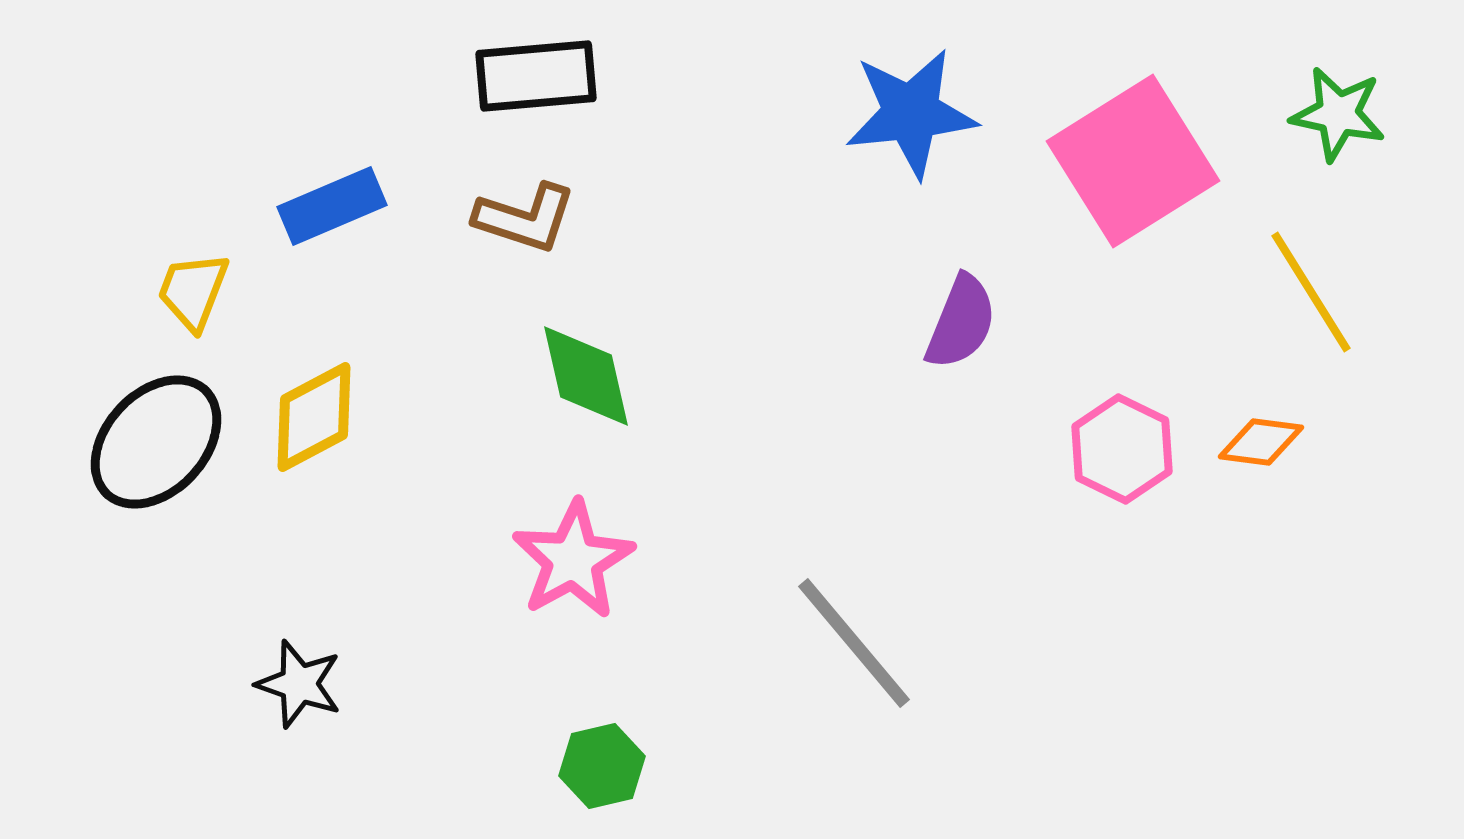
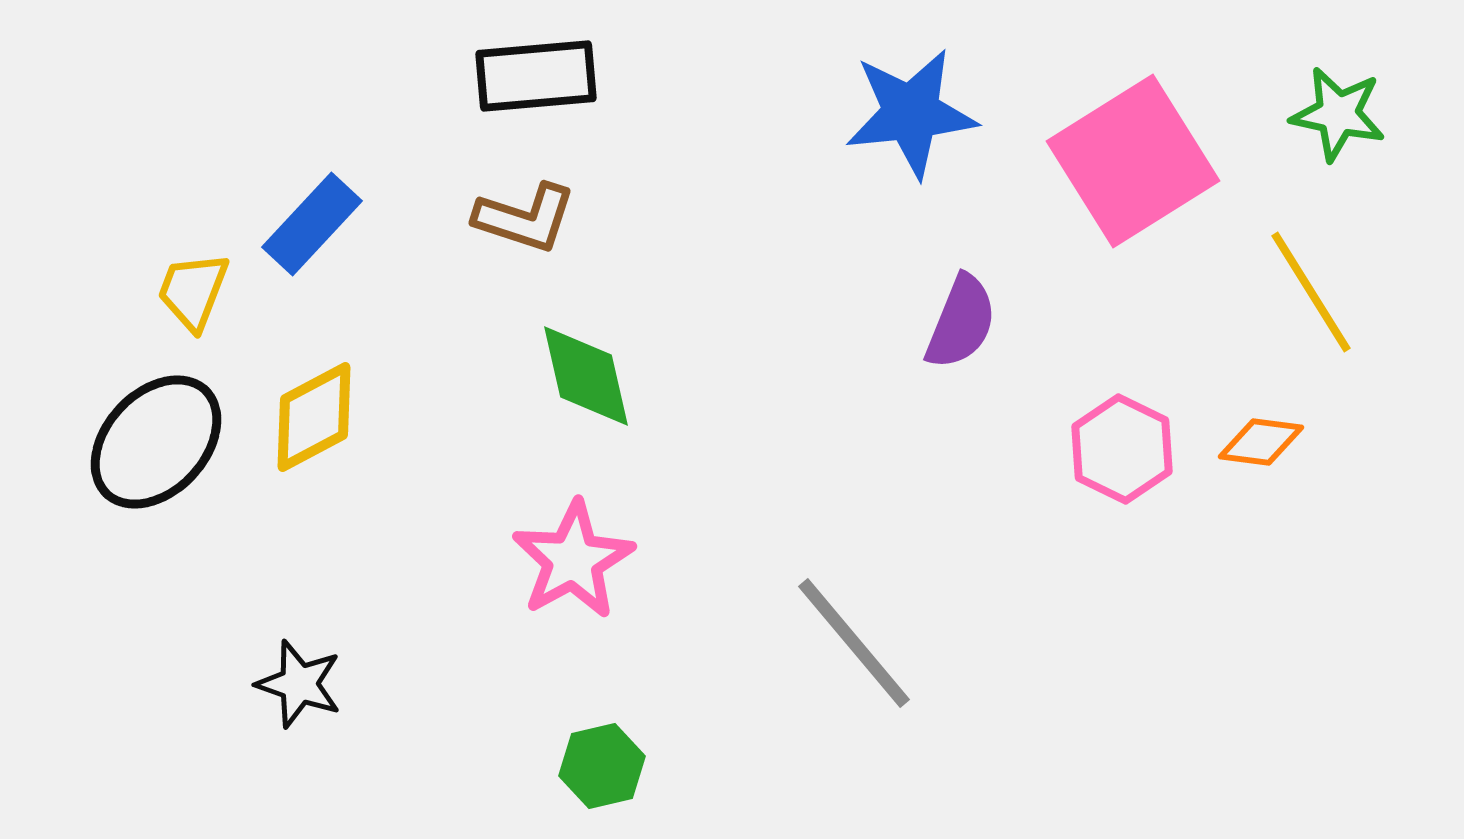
blue rectangle: moved 20 px left, 18 px down; rotated 24 degrees counterclockwise
